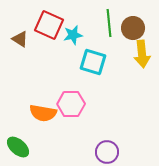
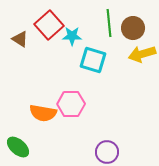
red square: rotated 24 degrees clockwise
cyan star: moved 1 px left, 1 px down; rotated 12 degrees clockwise
yellow arrow: rotated 80 degrees clockwise
cyan square: moved 2 px up
